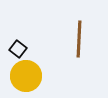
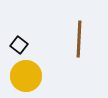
black square: moved 1 px right, 4 px up
